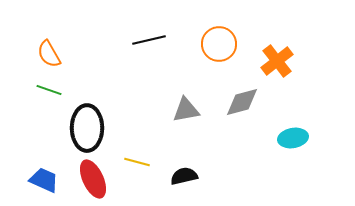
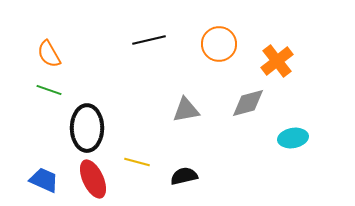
gray diamond: moved 6 px right, 1 px down
